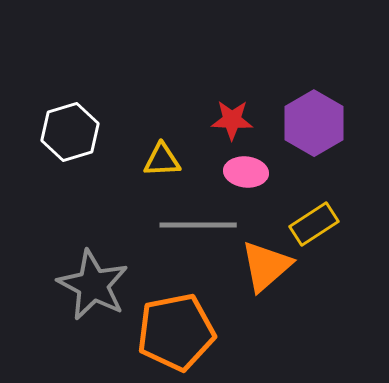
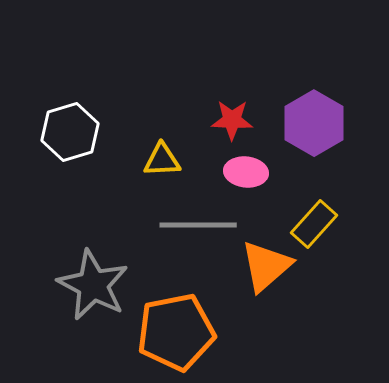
yellow rectangle: rotated 15 degrees counterclockwise
